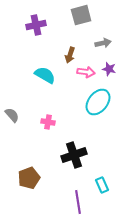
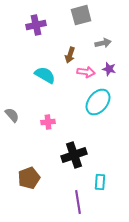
pink cross: rotated 16 degrees counterclockwise
cyan rectangle: moved 2 px left, 3 px up; rotated 28 degrees clockwise
